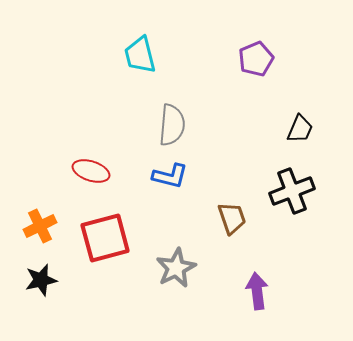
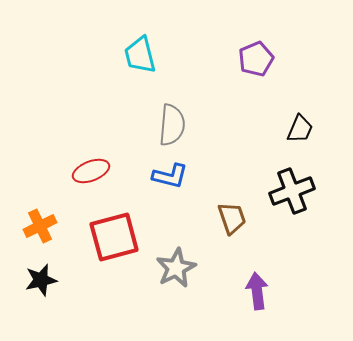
red ellipse: rotated 39 degrees counterclockwise
red square: moved 9 px right, 1 px up
